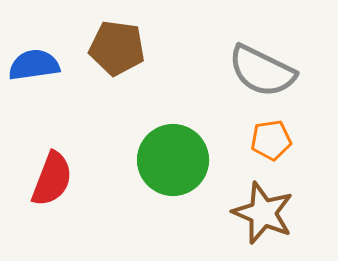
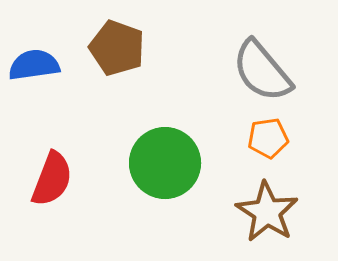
brown pentagon: rotated 12 degrees clockwise
gray semicircle: rotated 24 degrees clockwise
orange pentagon: moved 3 px left, 2 px up
green circle: moved 8 px left, 3 px down
brown star: moved 4 px right, 1 px up; rotated 10 degrees clockwise
